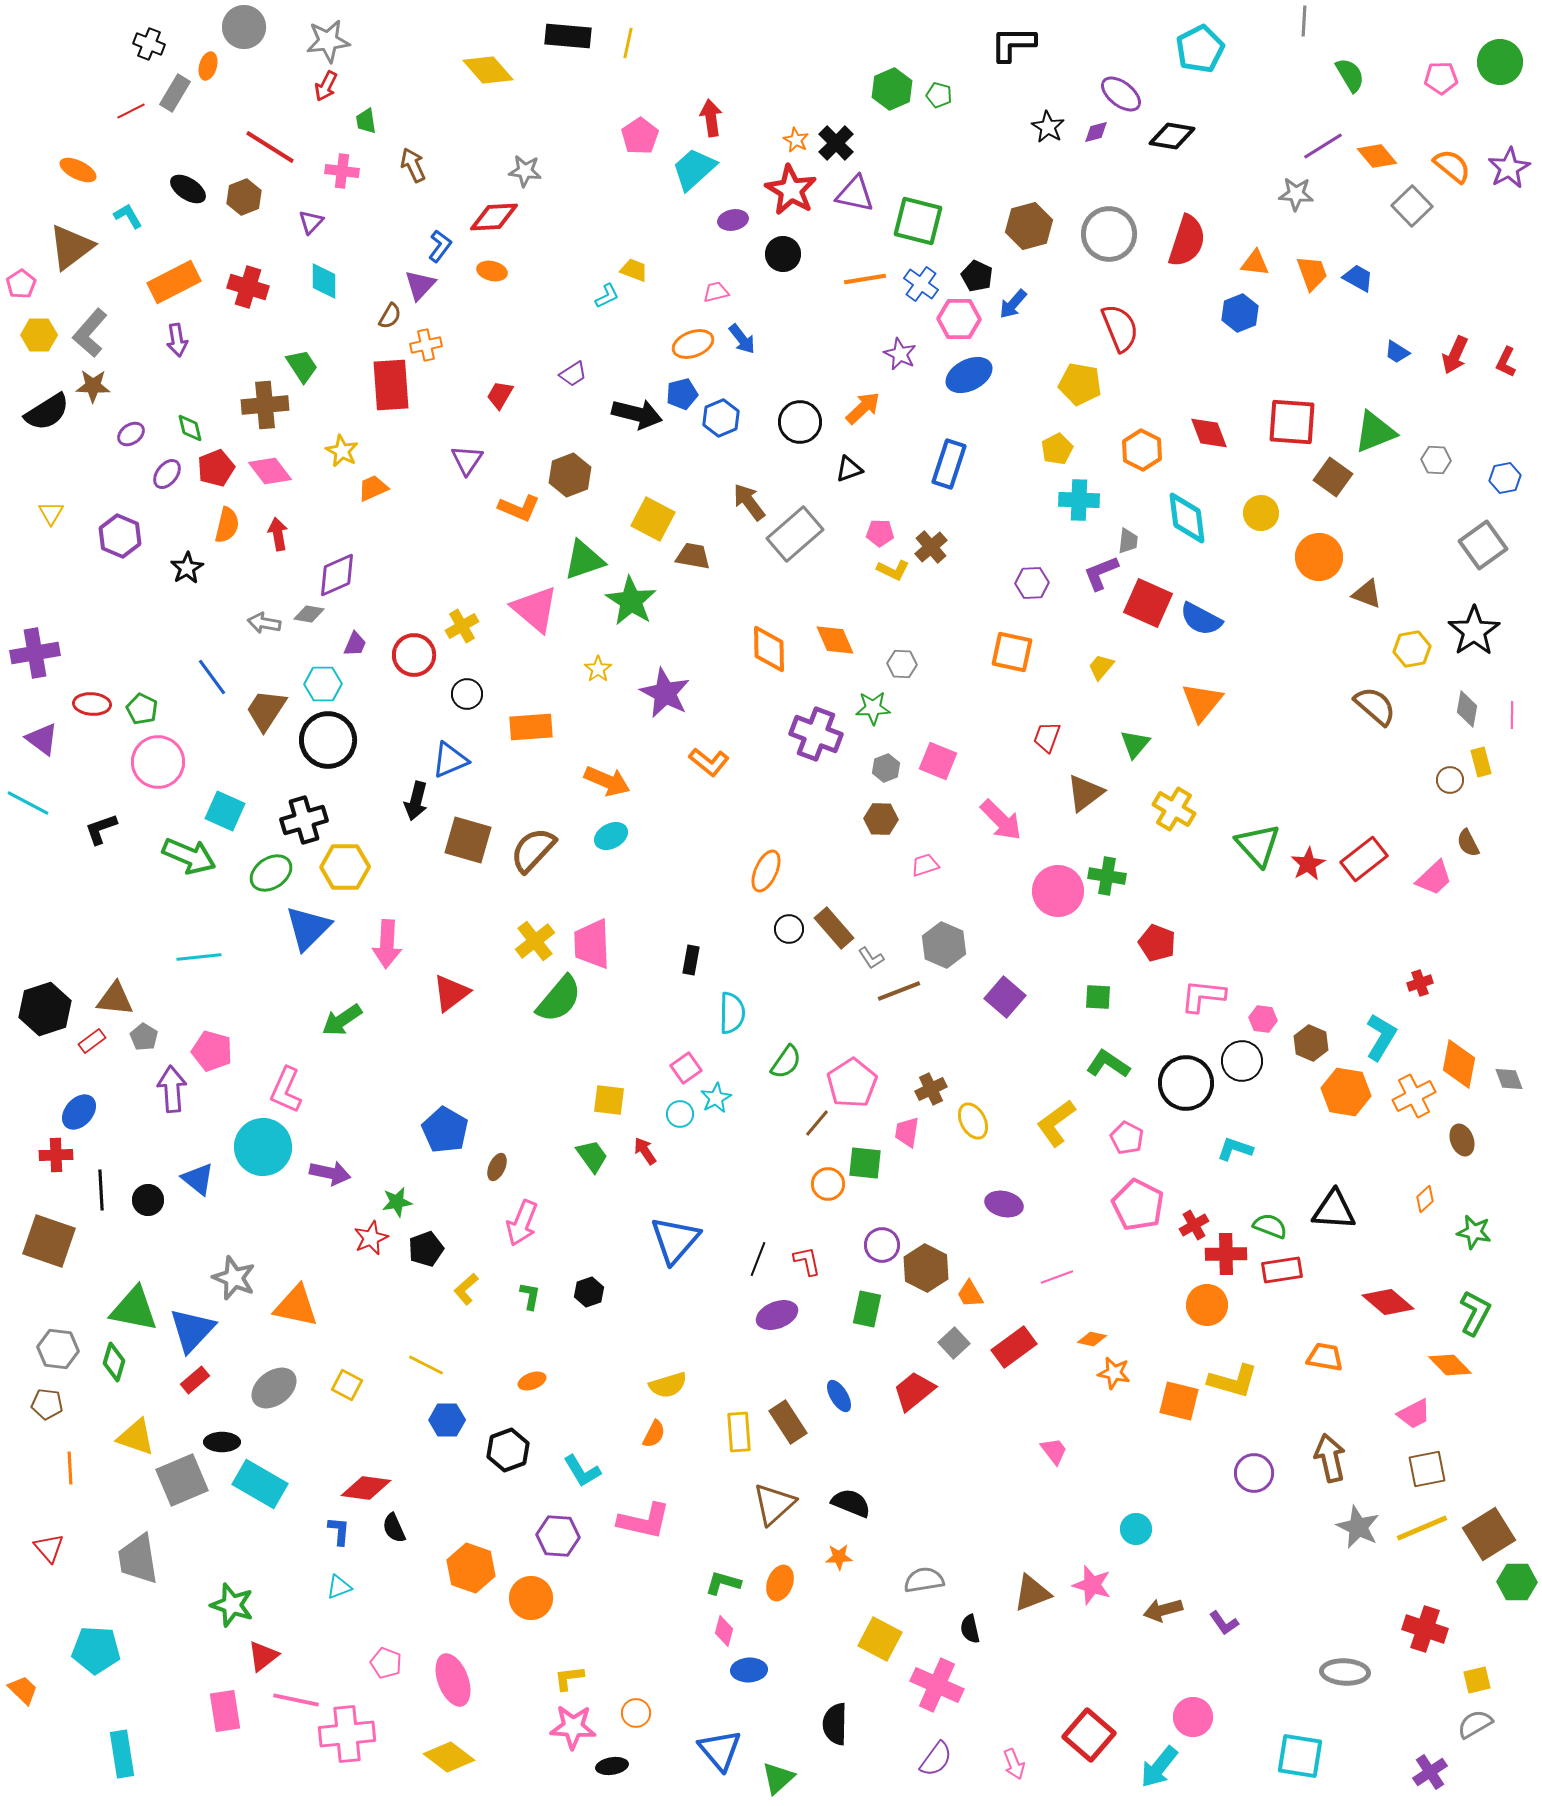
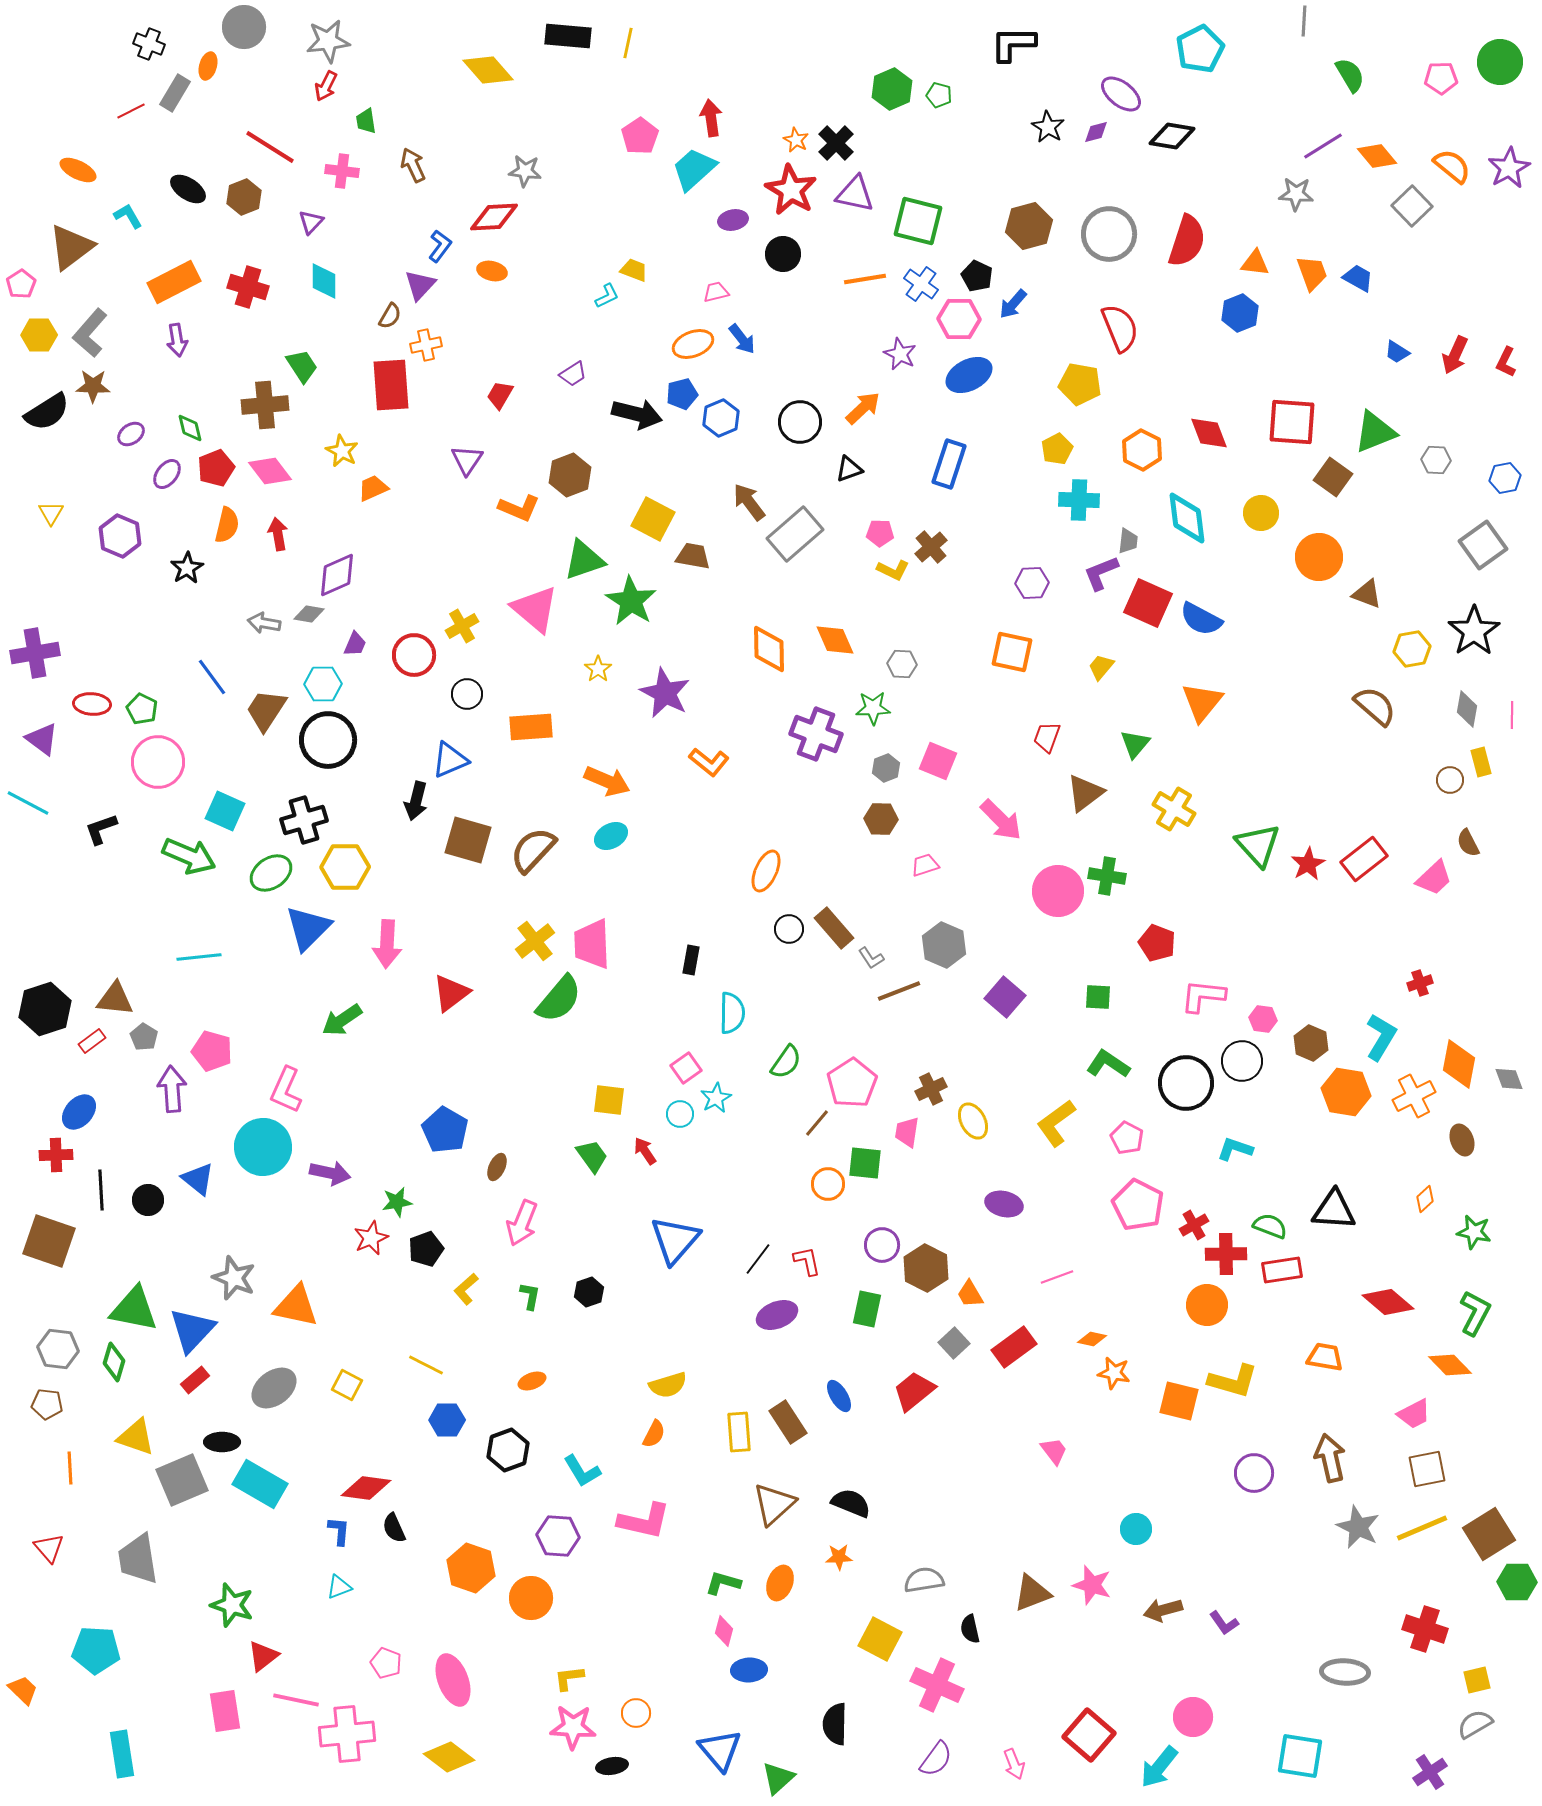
black line at (758, 1259): rotated 16 degrees clockwise
